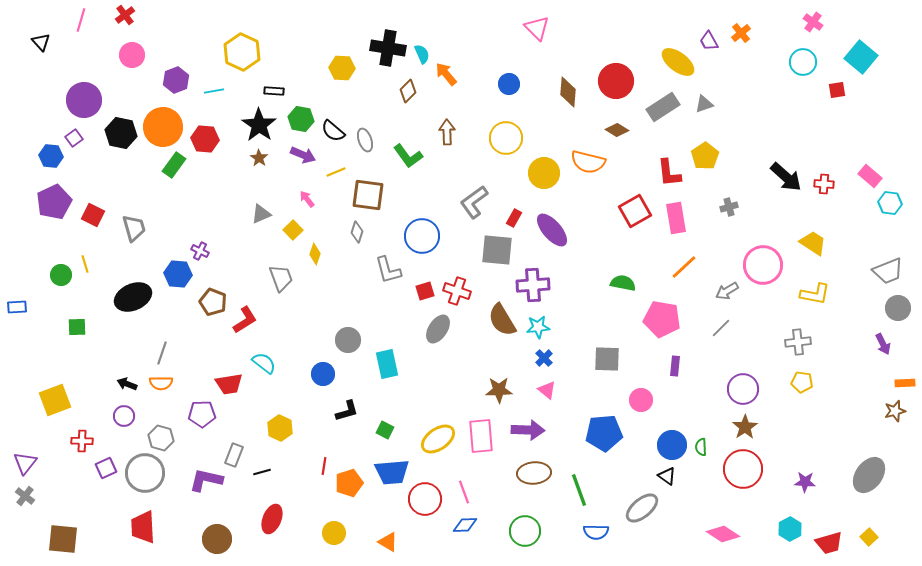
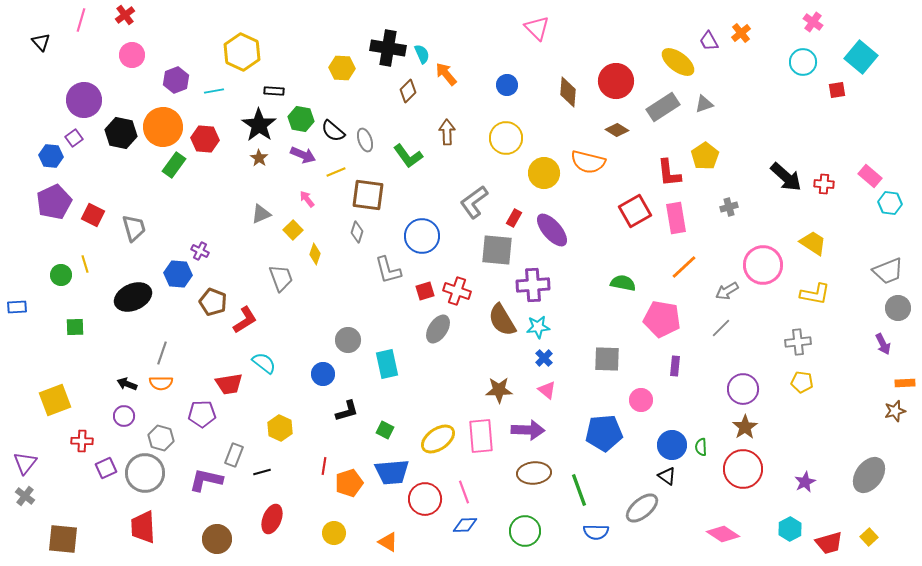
blue circle at (509, 84): moved 2 px left, 1 px down
green square at (77, 327): moved 2 px left
purple star at (805, 482): rotated 30 degrees counterclockwise
